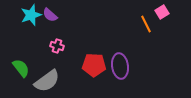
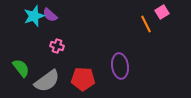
cyan star: moved 3 px right, 1 px down
red pentagon: moved 11 px left, 14 px down
